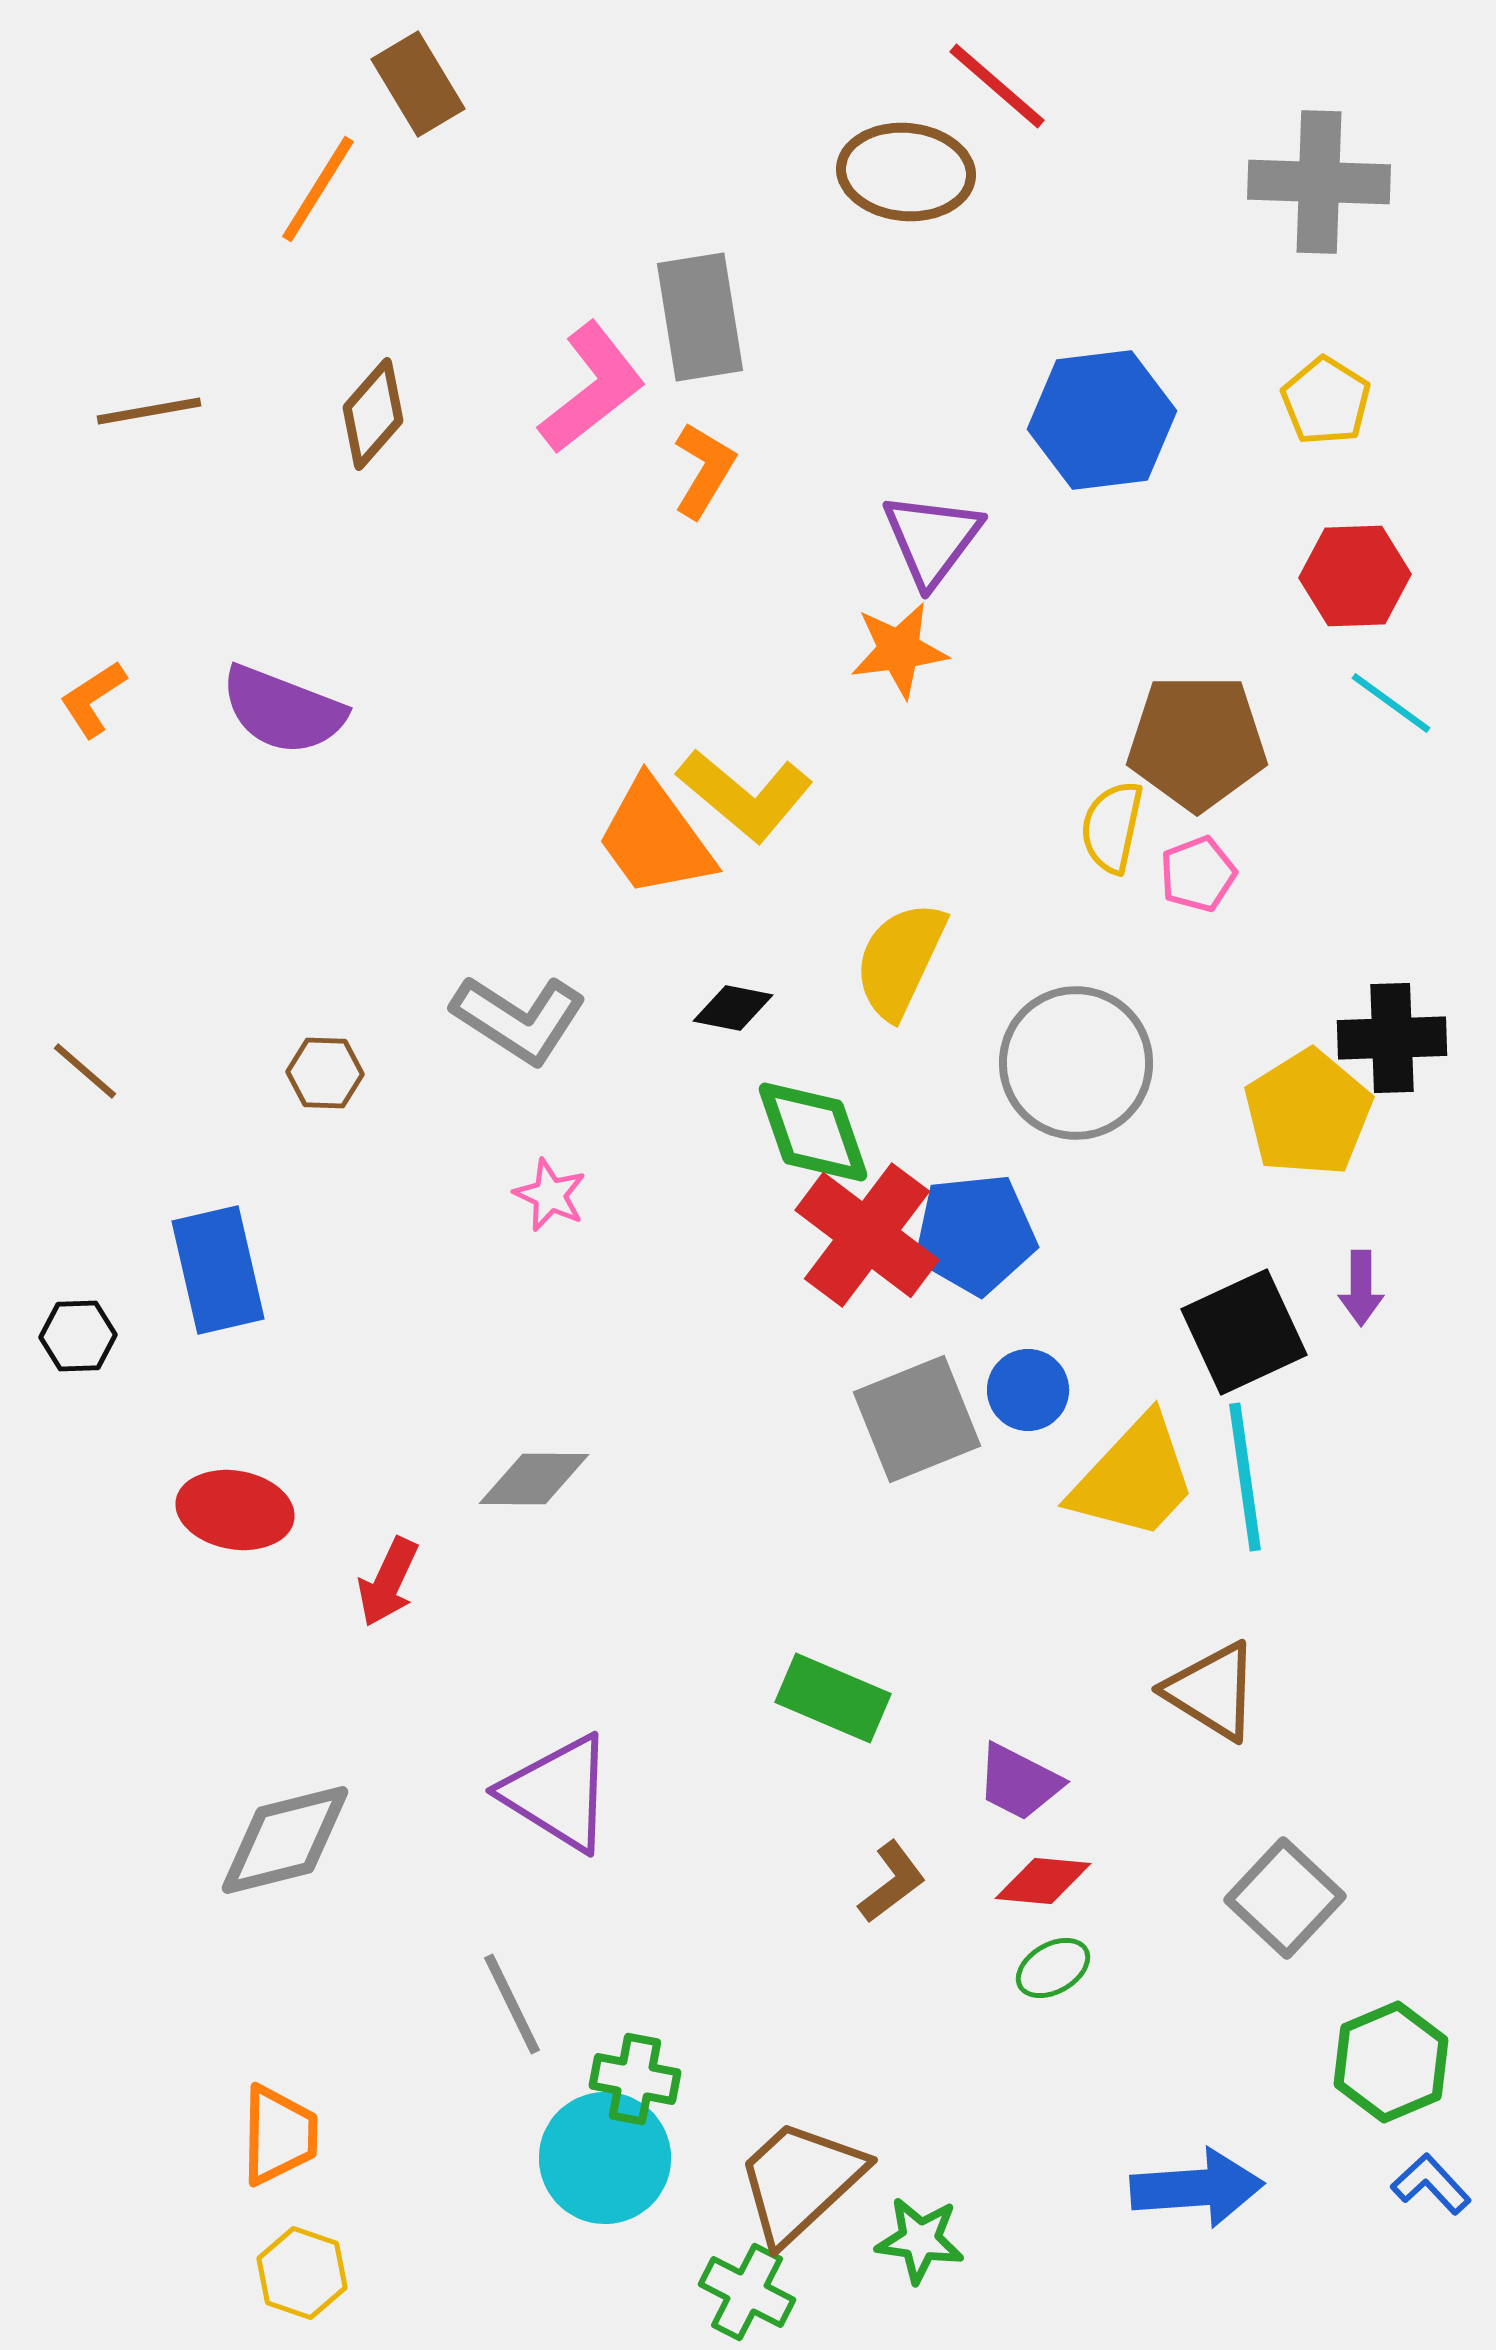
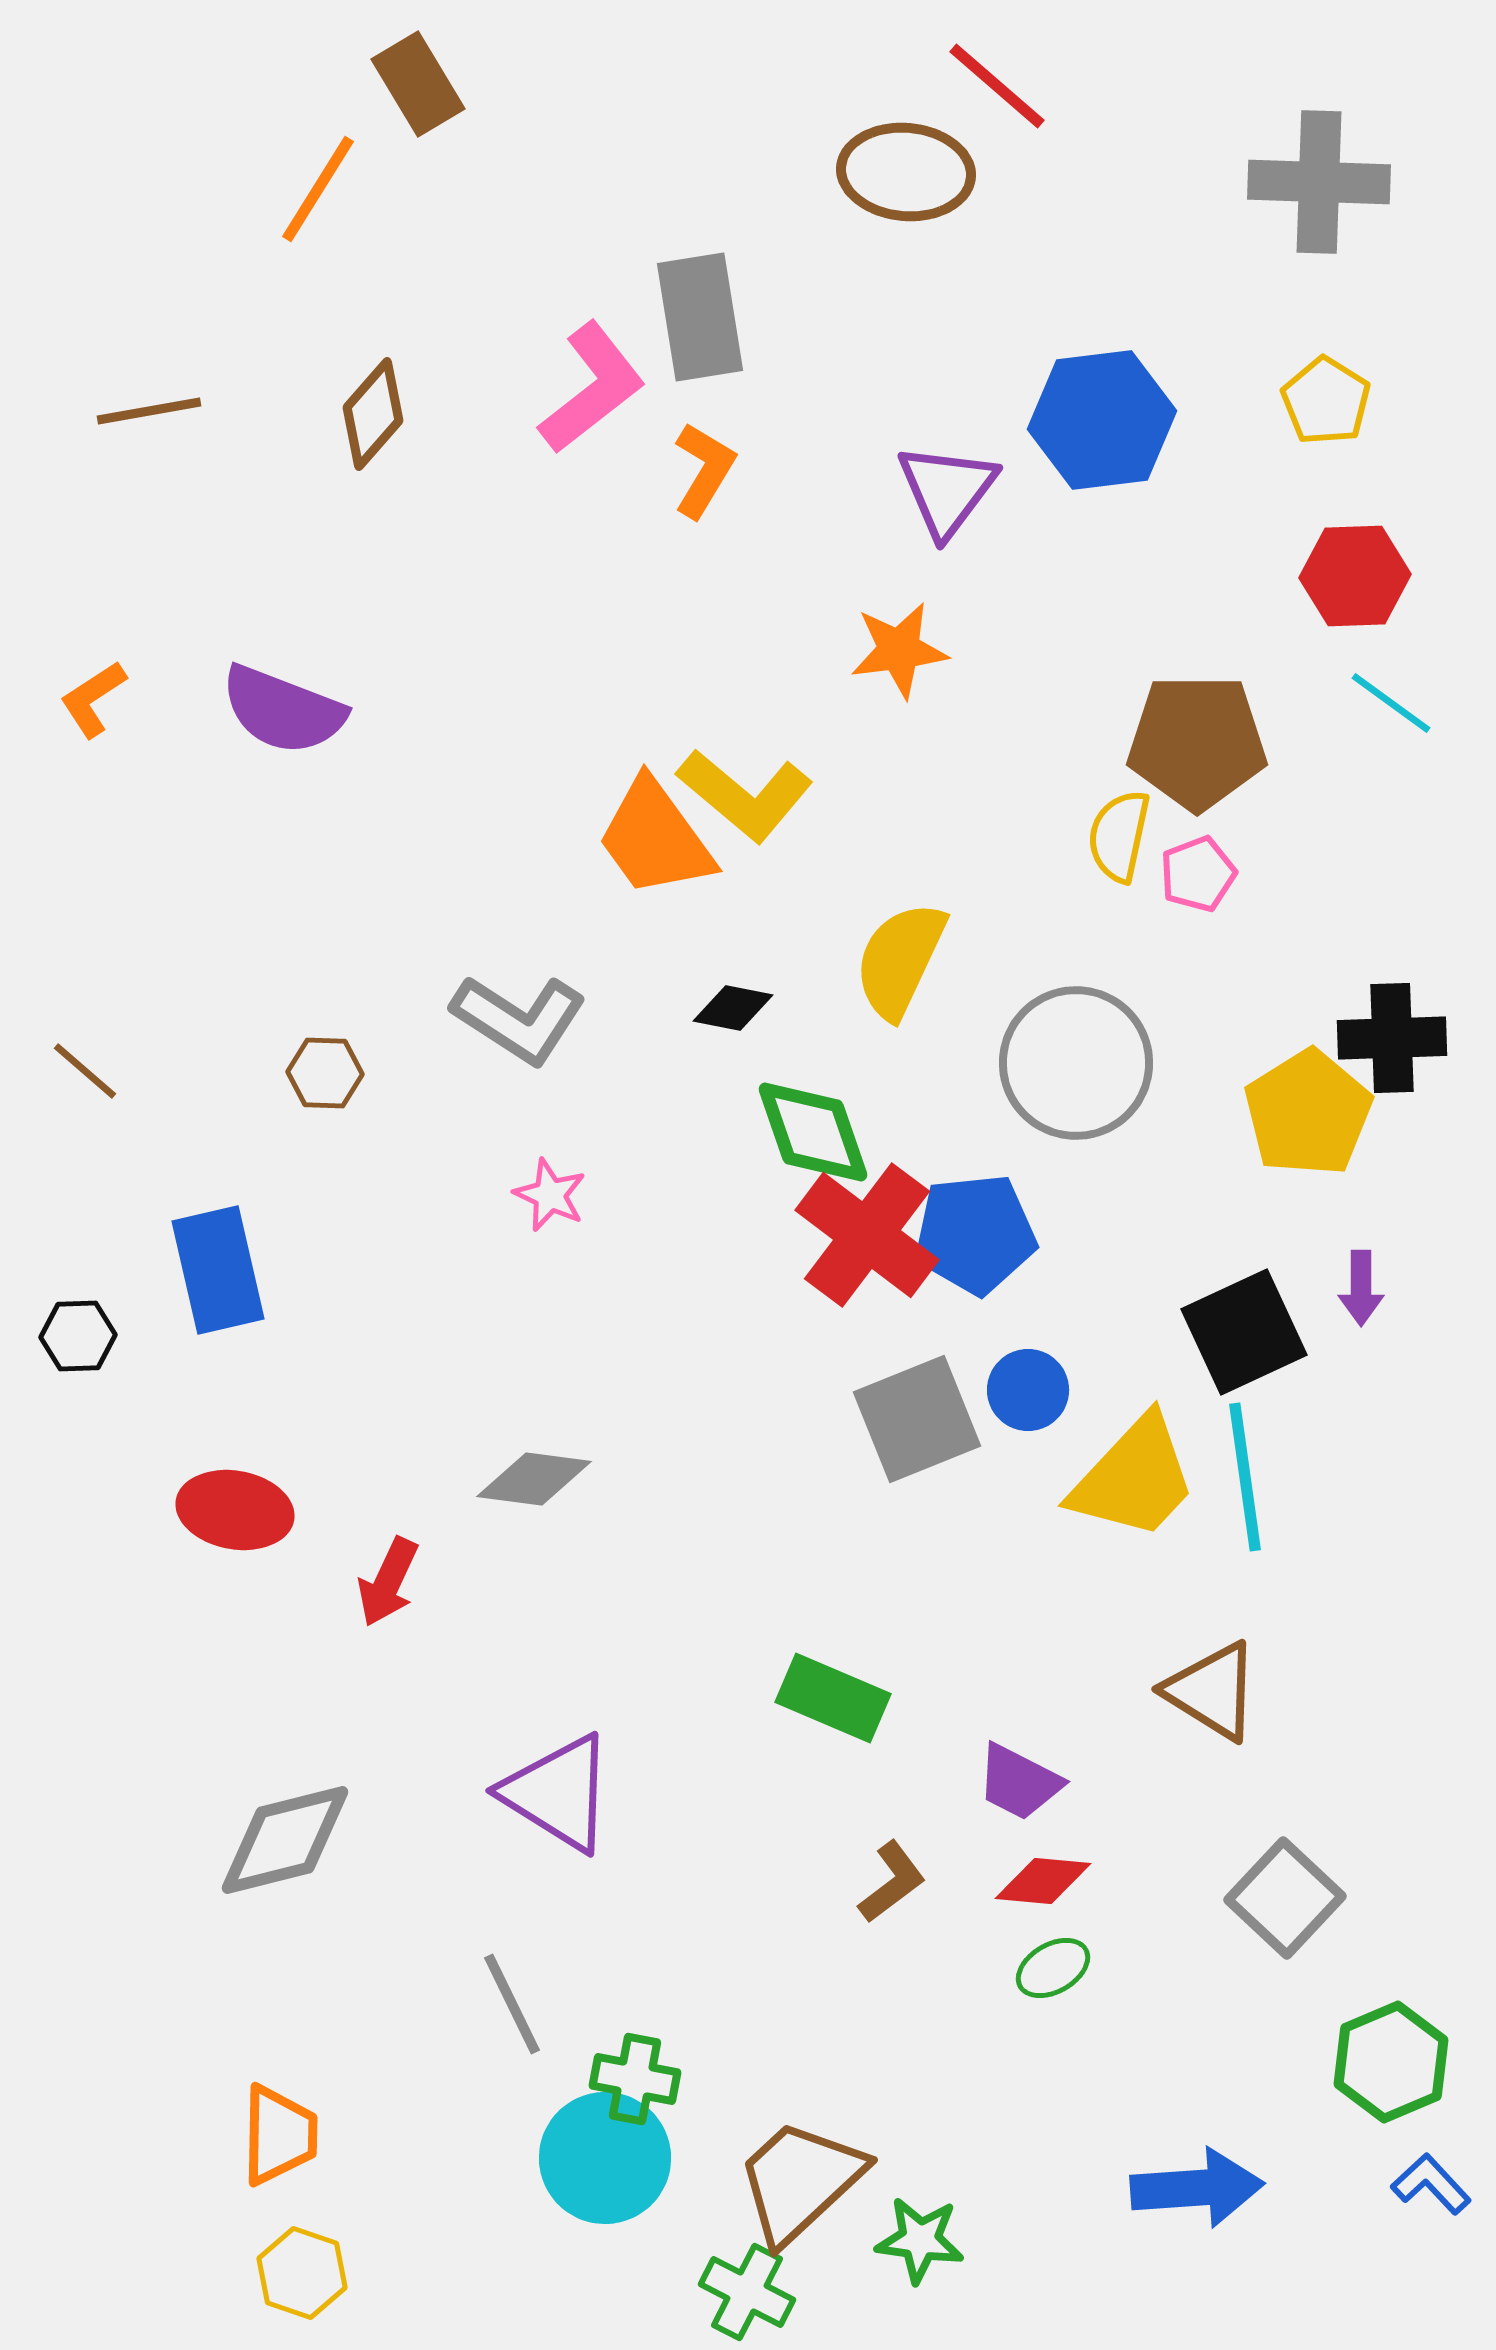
purple triangle at (932, 539): moved 15 px right, 49 px up
yellow semicircle at (1112, 827): moved 7 px right, 9 px down
gray diamond at (534, 1479): rotated 7 degrees clockwise
